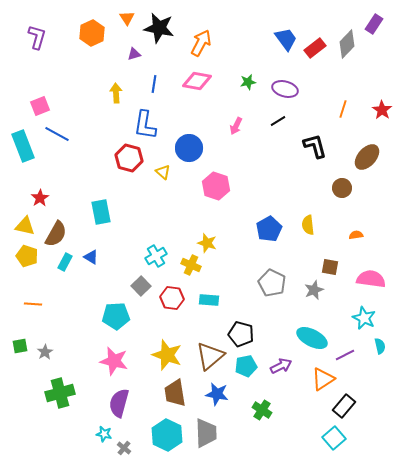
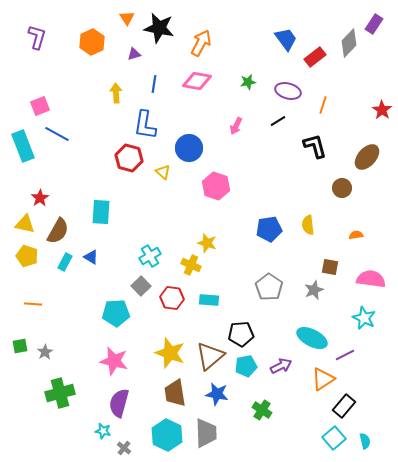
orange hexagon at (92, 33): moved 9 px down
gray diamond at (347, 44): moved 2 px right, 1 px up
red rectangle at (315, 48): moved 9 px down
purple ellipse at (285, 89): moved 3 px right, 2 px down
orange line at (343, 109): moved 20 px left, 4 px up
cyan rectangle at (101, 212): rotated 15 degrees clockwise
yellow triangle at (25, 226): moved 2 px up
blue pentagon at (269, 229): rotated 20 degrees clockwise
brown semicircle at (56, 234): moved 2 px right, 3 px up
cyan cross at (156, 256): moved 6 px left
gray pentagon at (272, 283): moved 3 px left, 4 px down; rotated 8 degrees clockwise
cyan pentagon at (116, 316): moved 3 px up
black pentagon at (241, 334): rotated 20 degrees counterclockwise
cyan semicircle at (380, 346): moved 15 px left, 95 px down
yellow star at (167, 355): moved 3 px right, 2 px up
cyan star at (104, 434): moved 1 px left, 3 px up
